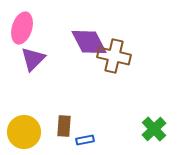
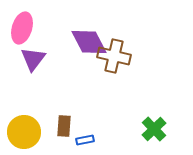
purple triangle: rotated 8 degrees counterclockwise
